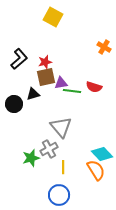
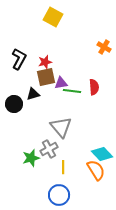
black L-shape: rotated 20 degrees counterclockwise
red semicircle: rotated 112 degrees counterclockwise
